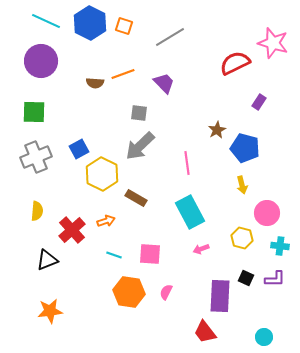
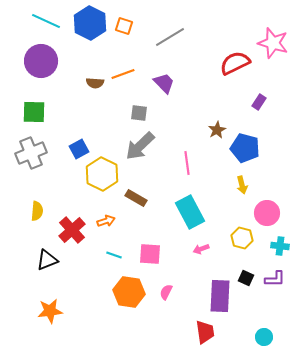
gray cross at (36, 157): moved 5 px left, 4 px up
red trapezoid at (205, 332): rotated 150 degrees counterclockwise
